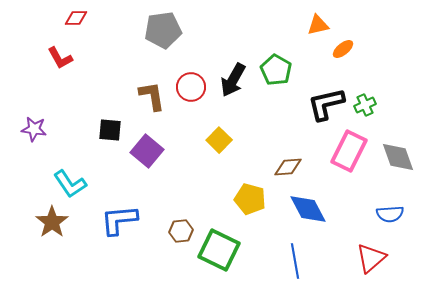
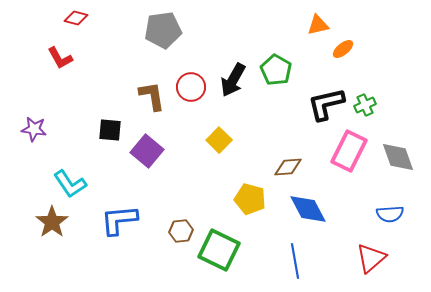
red diamond: rotated 15 degrees clockwise
